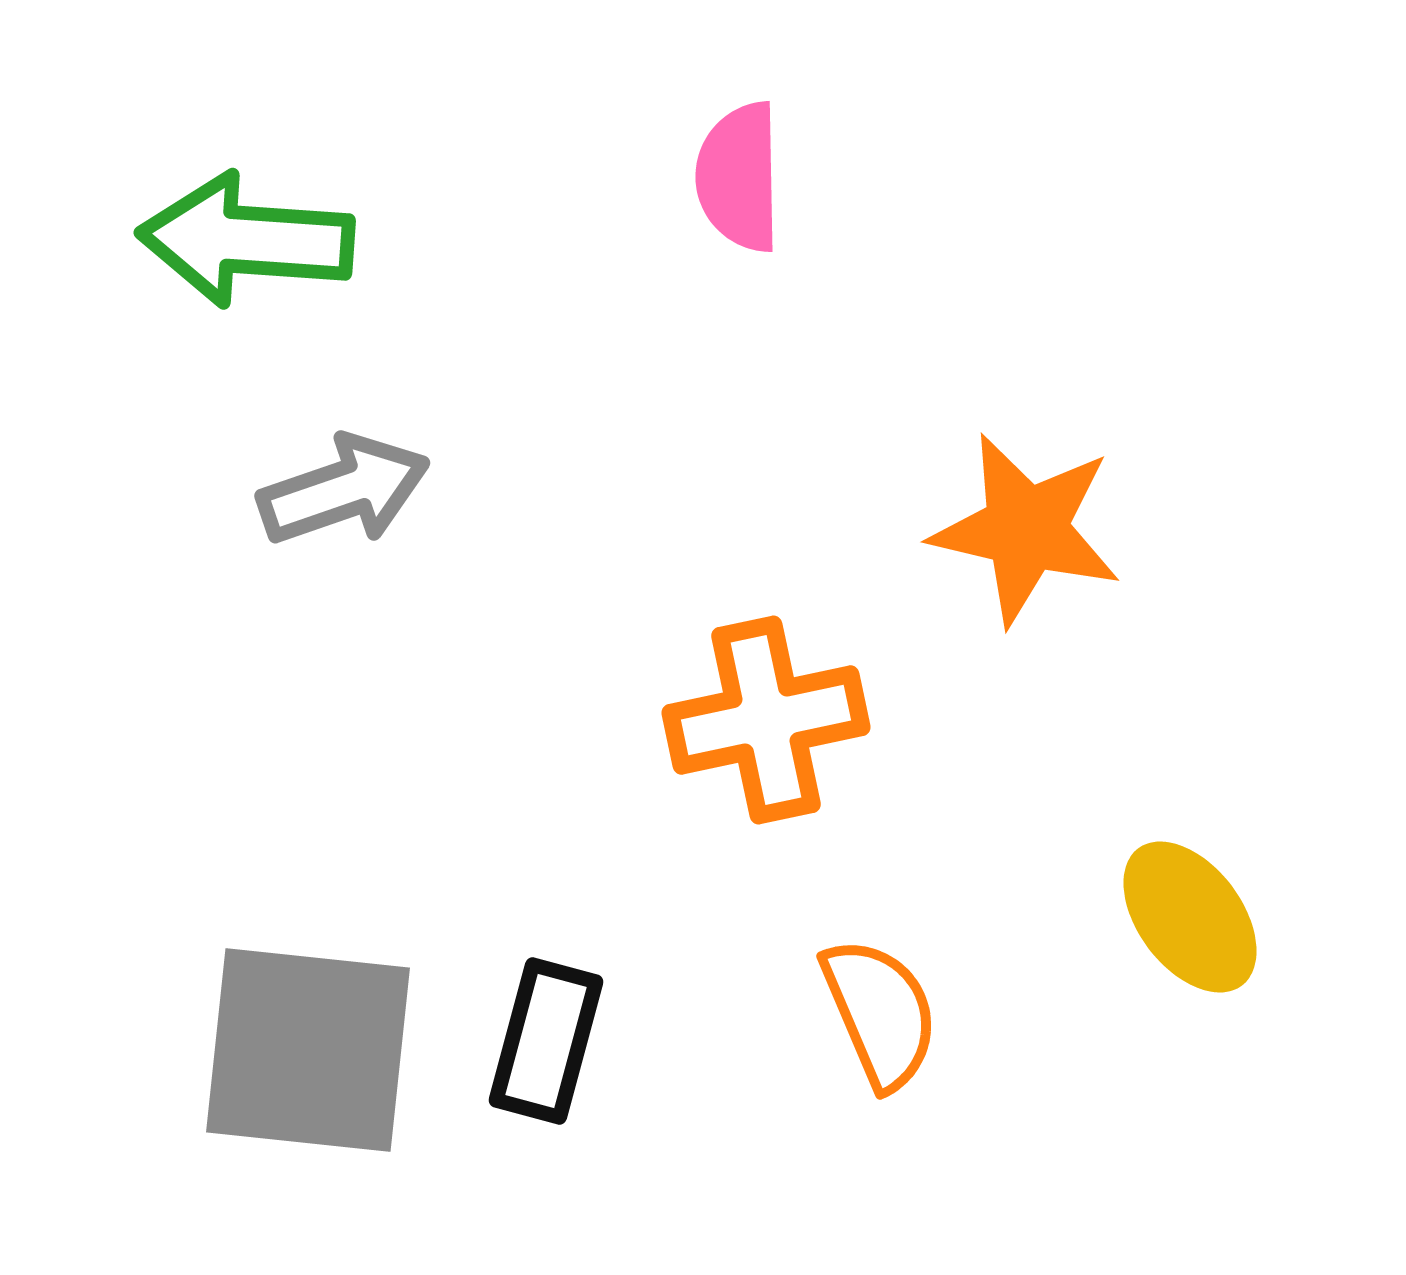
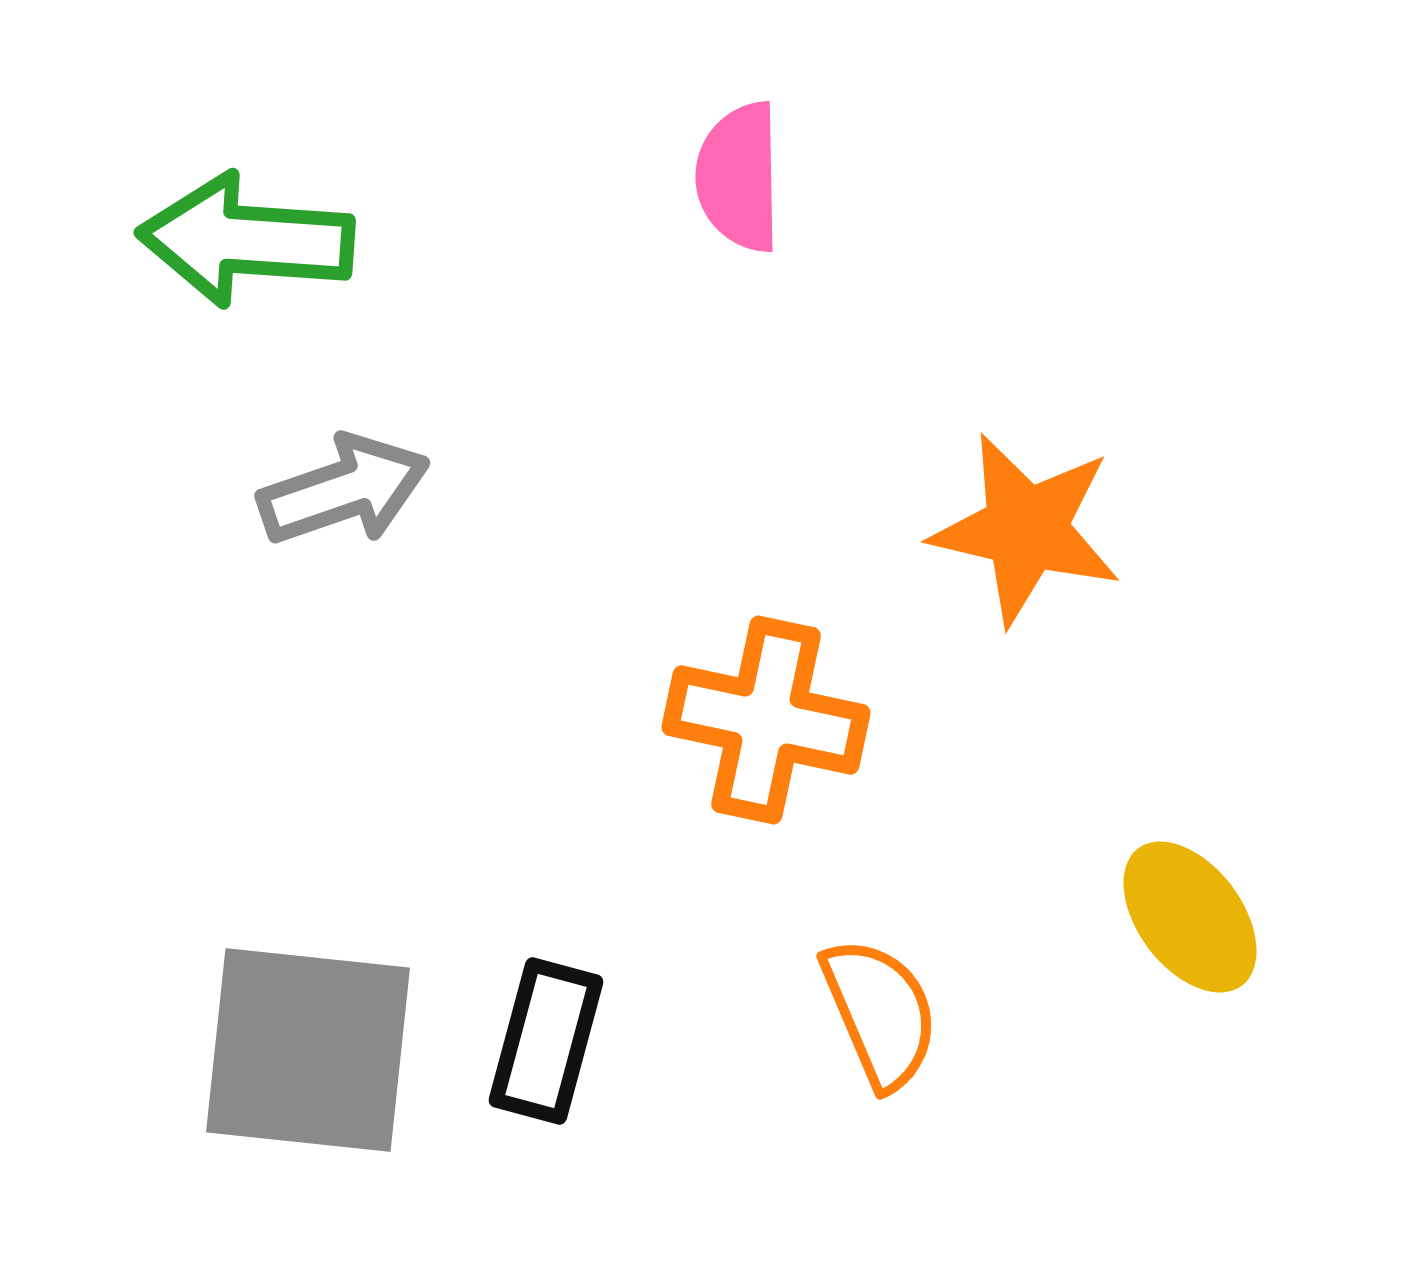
orange cross: rotated 24 degrees clockwise
